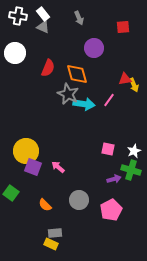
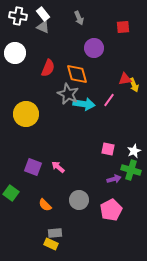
yellow circle: moved 37 px up
